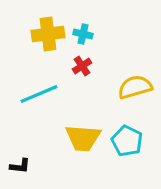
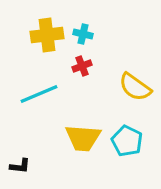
yellow cross: moved 1 px left, 1 px down
red cross: rotated 12 degrees clockwise
yellow semicircle: rotated 128 degrees counterclockwise
